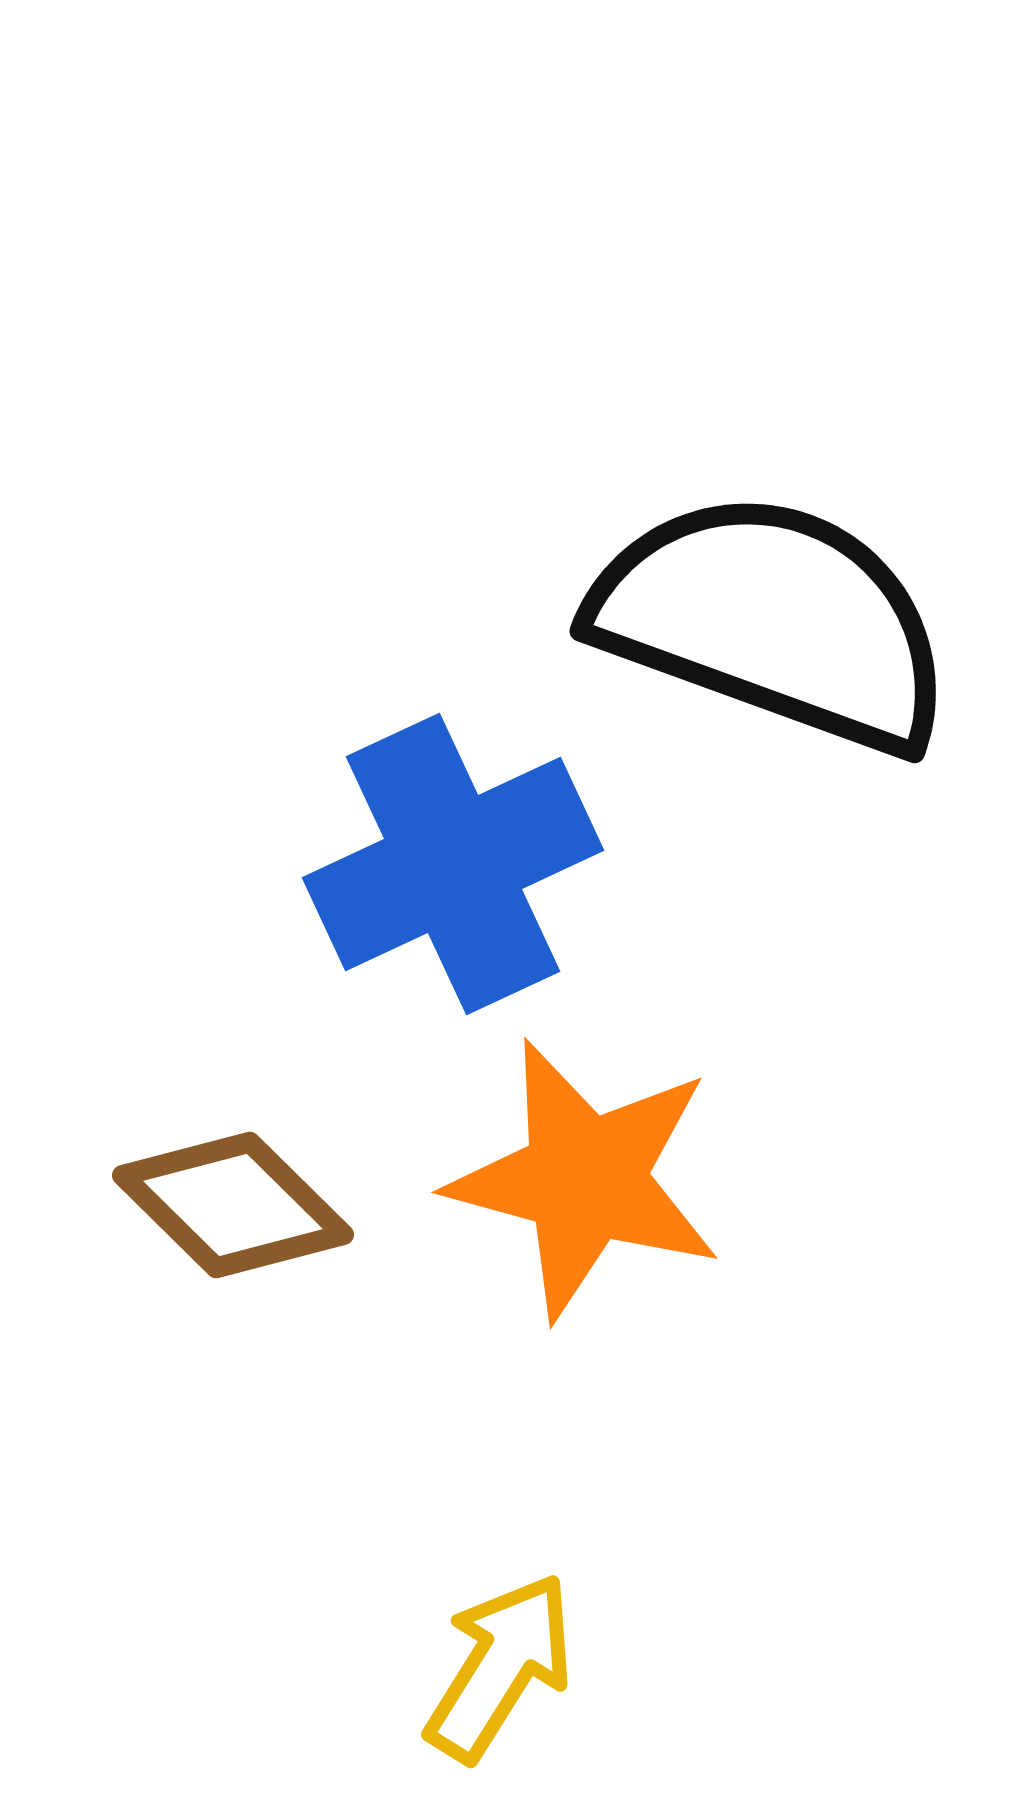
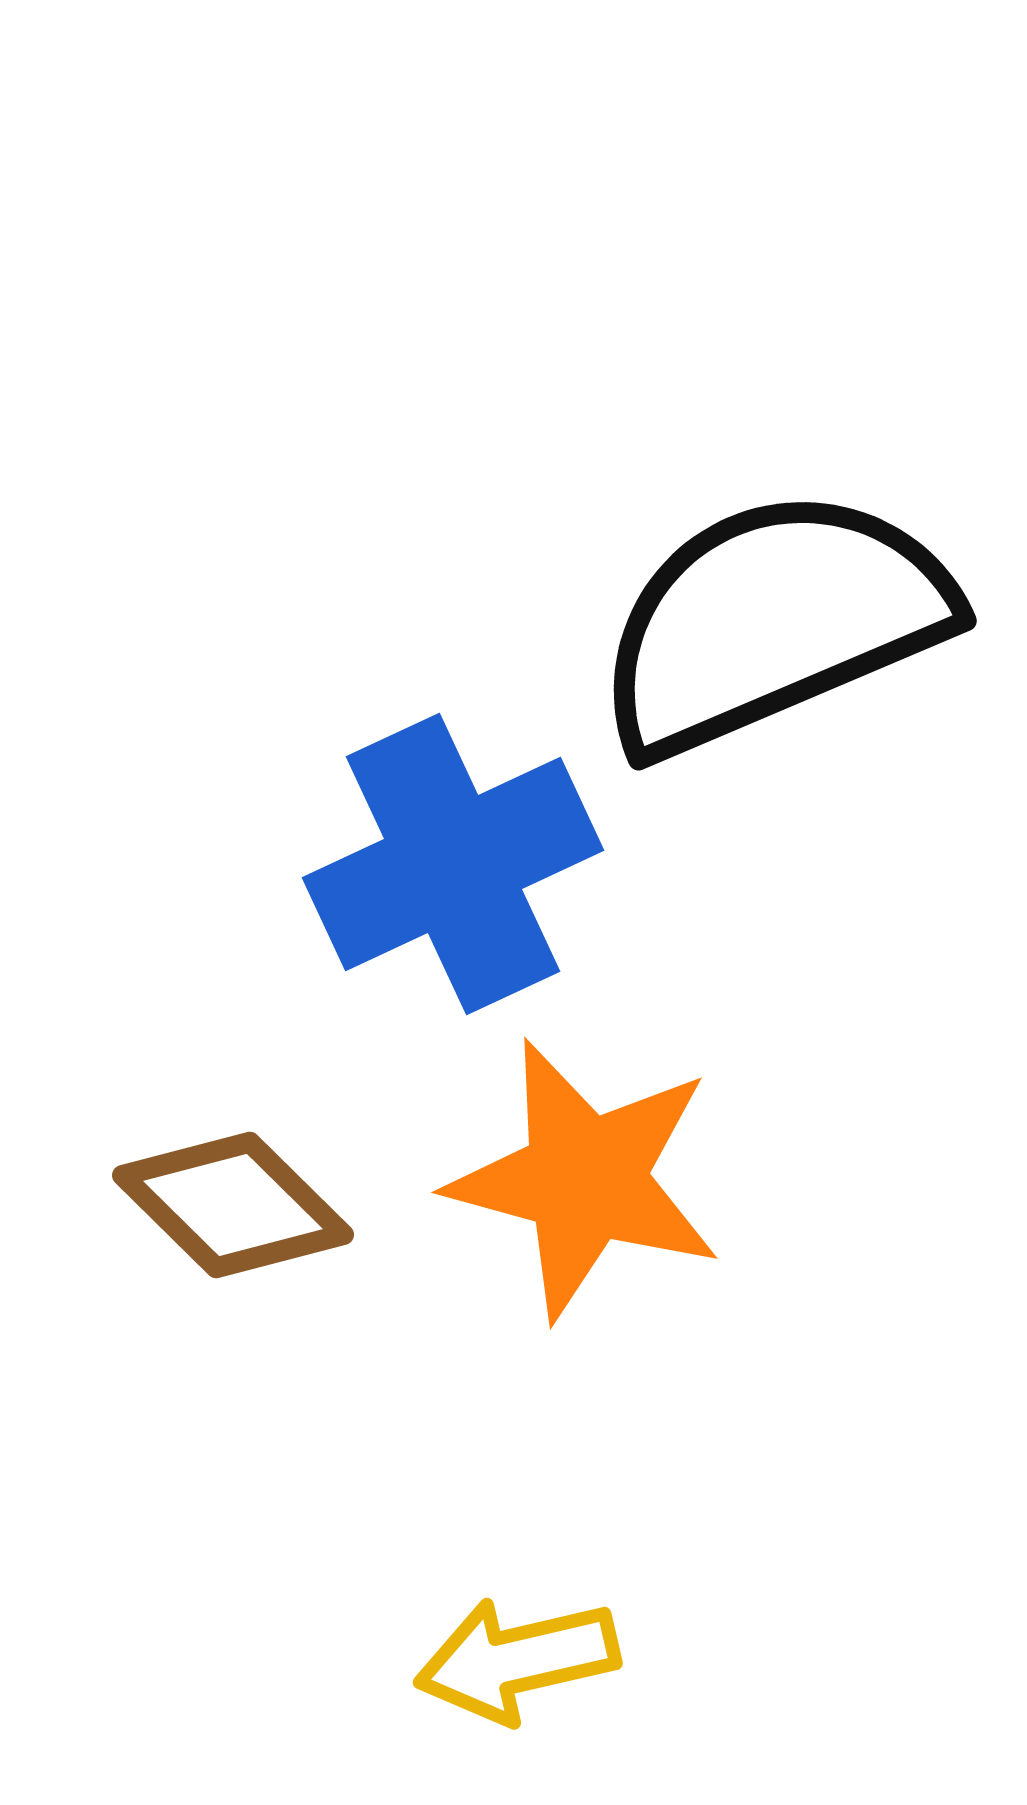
black semicircle: rotated 43 degrees counterclockwise
yellow arrow: moved 17 px right, 7 px up; rotated 135 degrees counterclockwise
